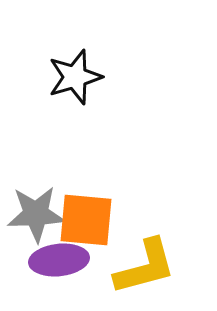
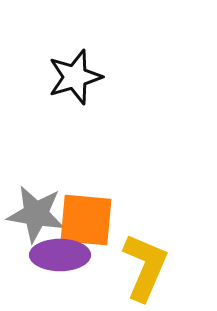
gray star: rotated 12 degrees clockwise
purple ellipse: moved 1 px right, 5 px up; rotated 6 degrees clockwise
yellow L-shape: rotated 52 degrees counterclockwise
